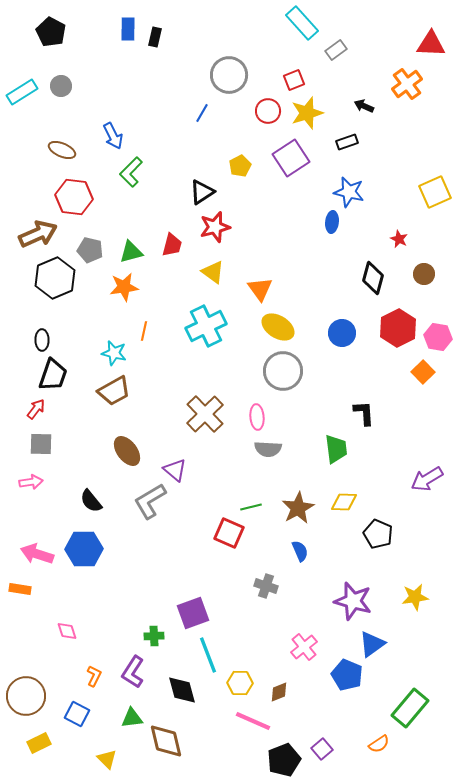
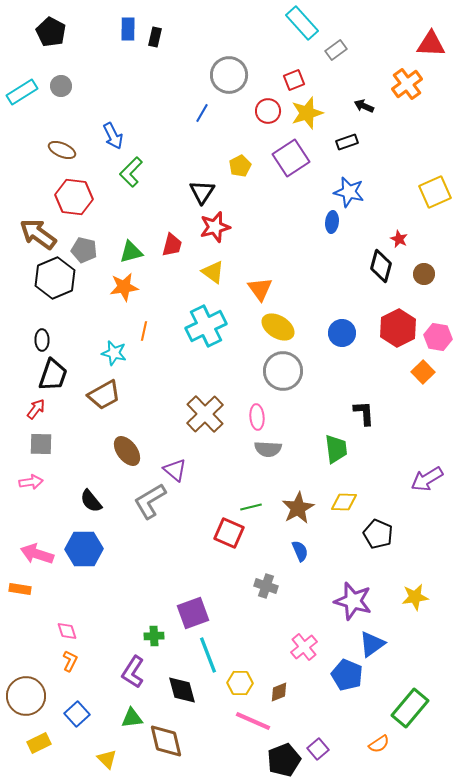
black triangle at (202, 192): rotated 24 degrees counterclockwise
brown arrow at (38, 234): rotated 120 degrees counterclockwise
gray pentagon at (90, 250): moved 6 px left
black diamond at (373, 278): moved 8 px right, 12 px up
brown trapezoid at (114, 391): moved 10 px left, 4 px down
orange L-shape at (94, 676): moved 24 px left, 15 px up
blue square at (77, 714): rotated 20 degrees clockwise
purple square at (322, 749): moved 4 px left
